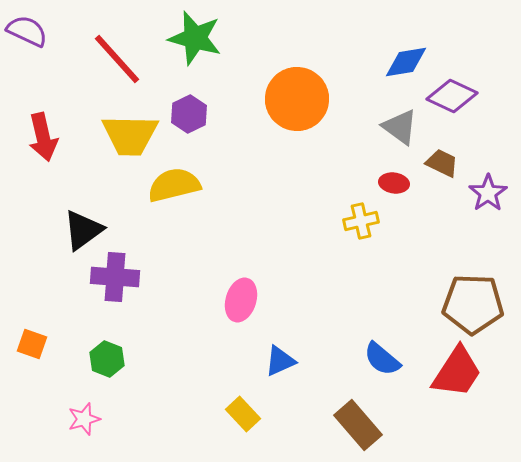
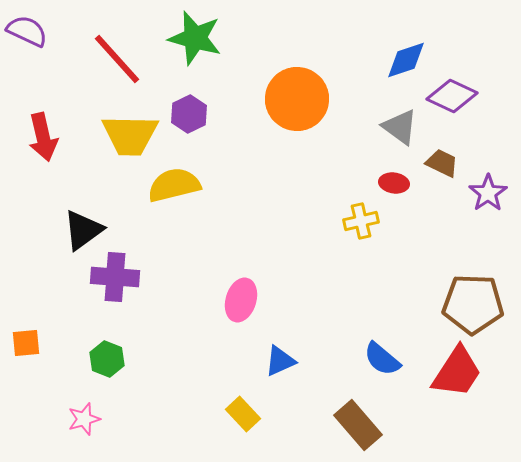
blue diamond: moved 2 px up; rotated 9 degrees counterclockwise
orange square: moved 6 px left, 1 px up; rotated 24 degrees counterclockwise
